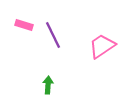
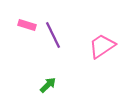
pink rectangle: moved 3 px right
green arrow: rotated 42 degrees clockwise
